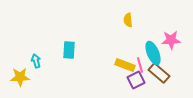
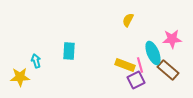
yellow semicircle: rotated 32 degrees clockwise
pink star: moved 1 px right, 1 px up
cyan rectangle: moved 1 px down
brown rectangle: moved 9 px right, 3 px up
